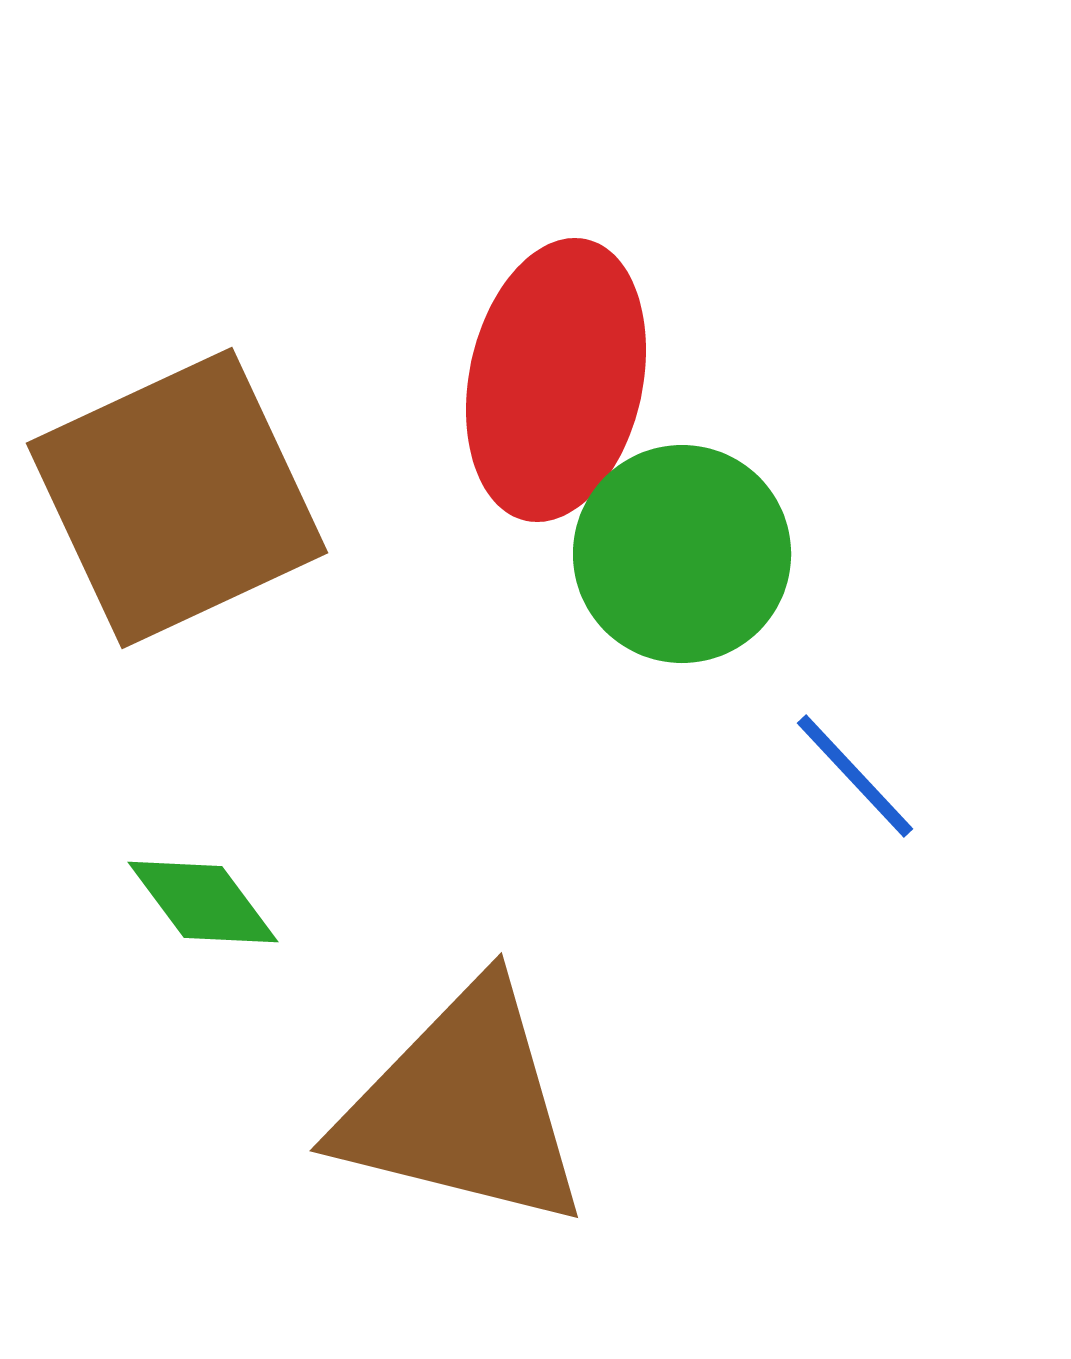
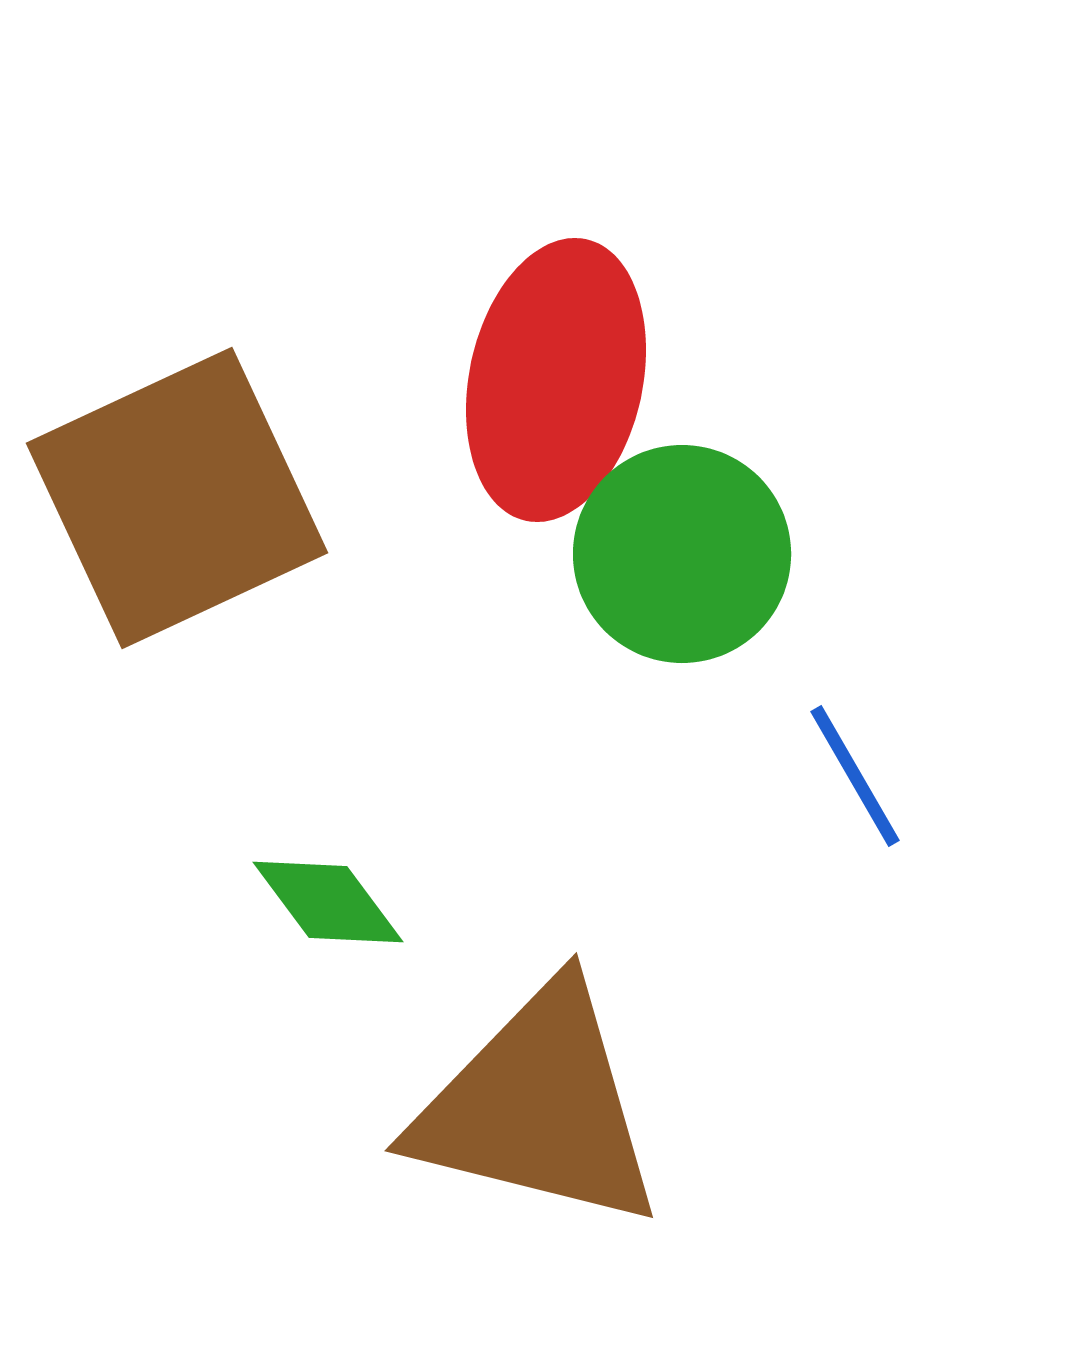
blue line: rotated 13 degrees clockwise
green diamond: moved 125 px right
brown triangle: moved 75 px right
